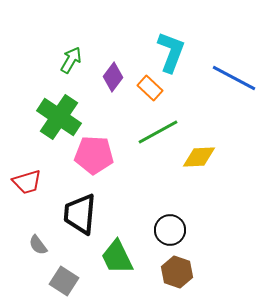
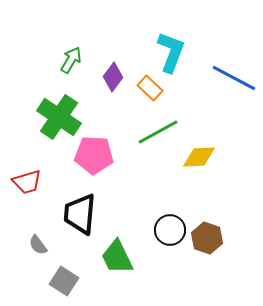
brown hexagon: moved 30 px right, 34 px up
